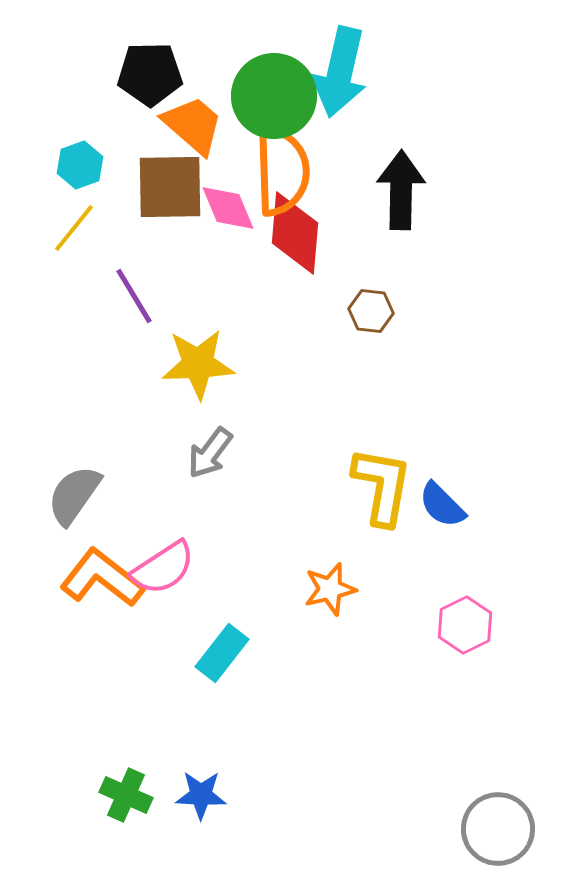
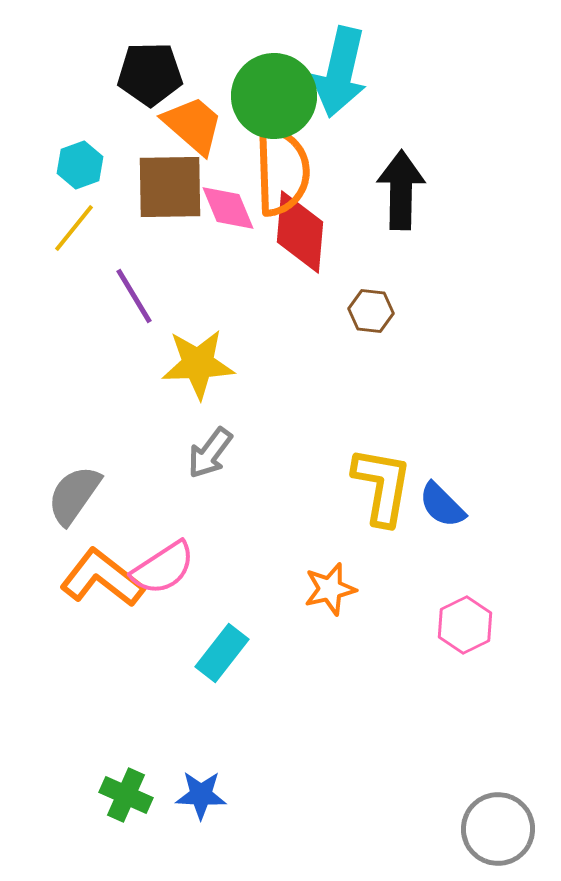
red diamond: moved 5 px right, 1 px up
